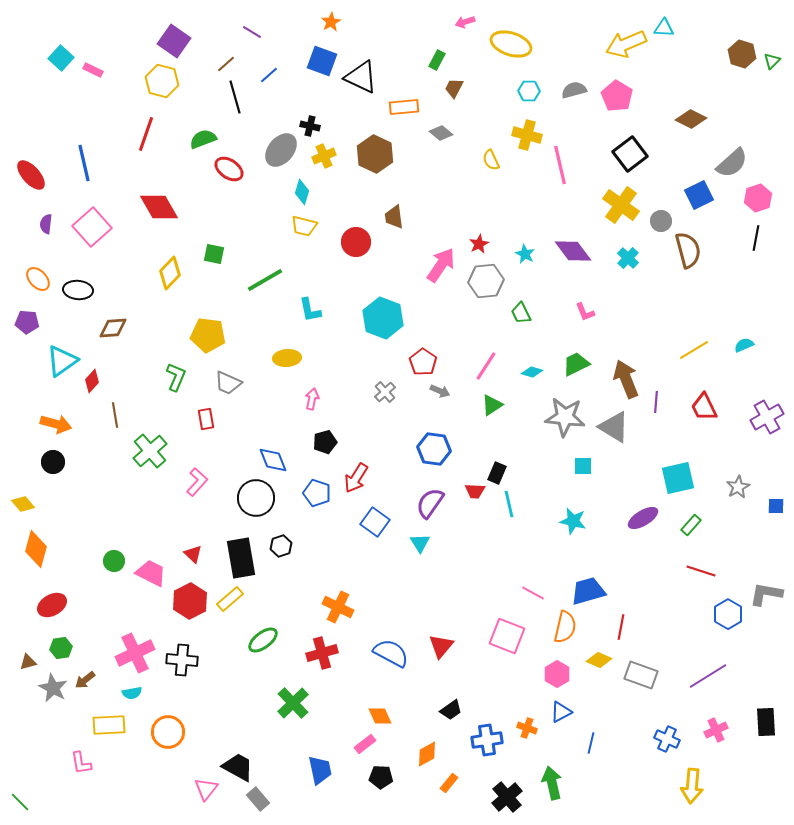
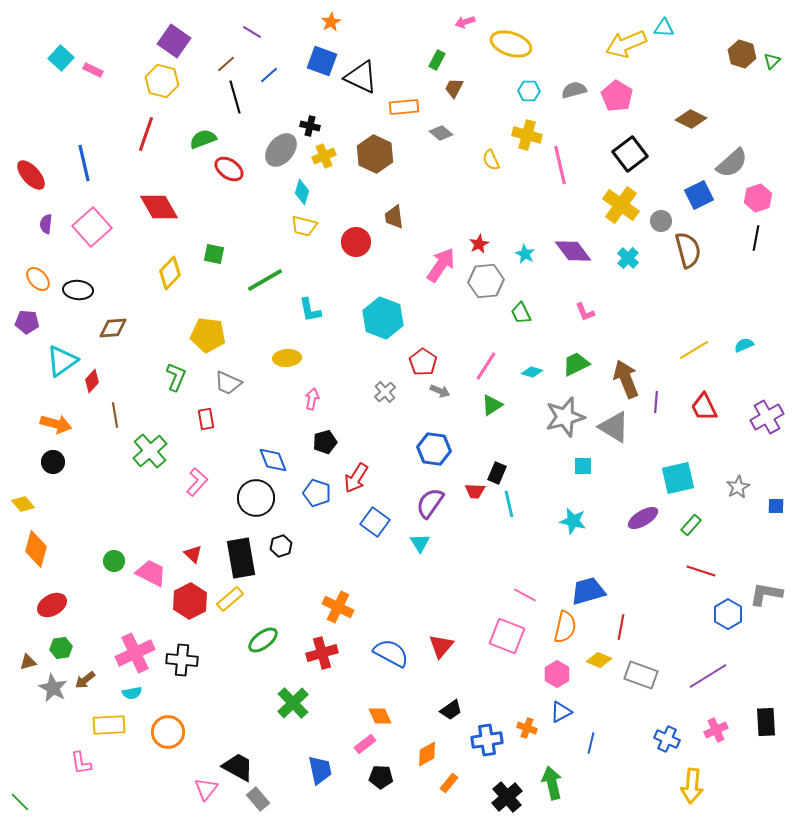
gray star at (565, 417): rotated 21 degrees counterclockwise
pink line at (533, 593): moved 8 px left, 2 px down
